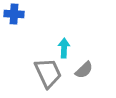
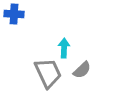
gray semicircle: moved 2 px left
